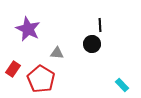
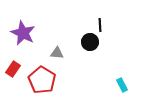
purple star: moved 5 px left, 4 px down
black circle: moved 2 px left, 2 px up
red pentagon: moved 1 px right, 1 px down
cyan rectangle: rotated 16 degrees clockwise
